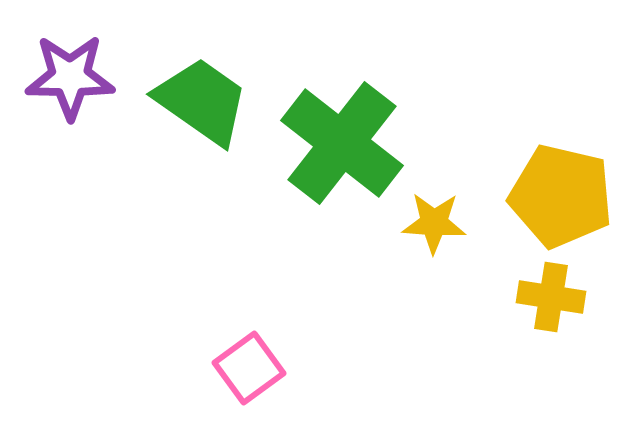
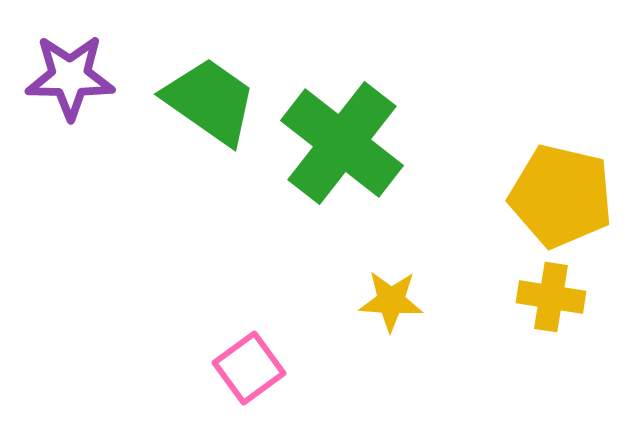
green trapezoid: moved 8 px right
yellow star: moved 43 px left, 78 px down
